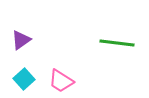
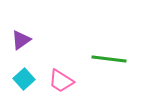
green line: moved 8 px left, 16 px down
